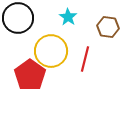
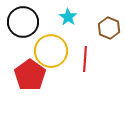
black circle: moved 5 px right, 4 px down
brown hexagon: moved 1 px right, 1 px down; rotated 15 degrees clockwise
red line: rotated 10 degrees counterclockwise
